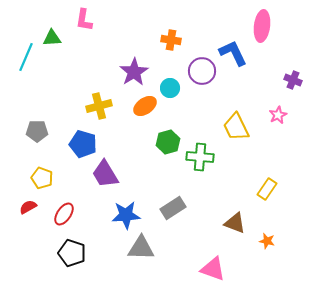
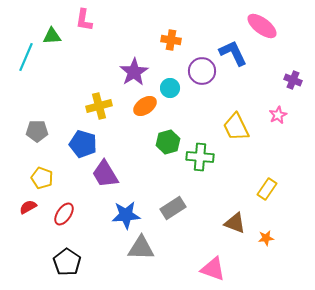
pink ellipse: rotated 60 degrees counterclockwise
green triangle: moved 2 px up
orange star: moved 1 px left, 3 px up; rotated 21 degrees counterclockwise
black pentagon: moved 5 px left, 9 px down; rotated 16 degrees clockwise
